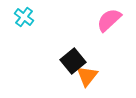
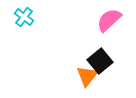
black square: moved 27 px right
